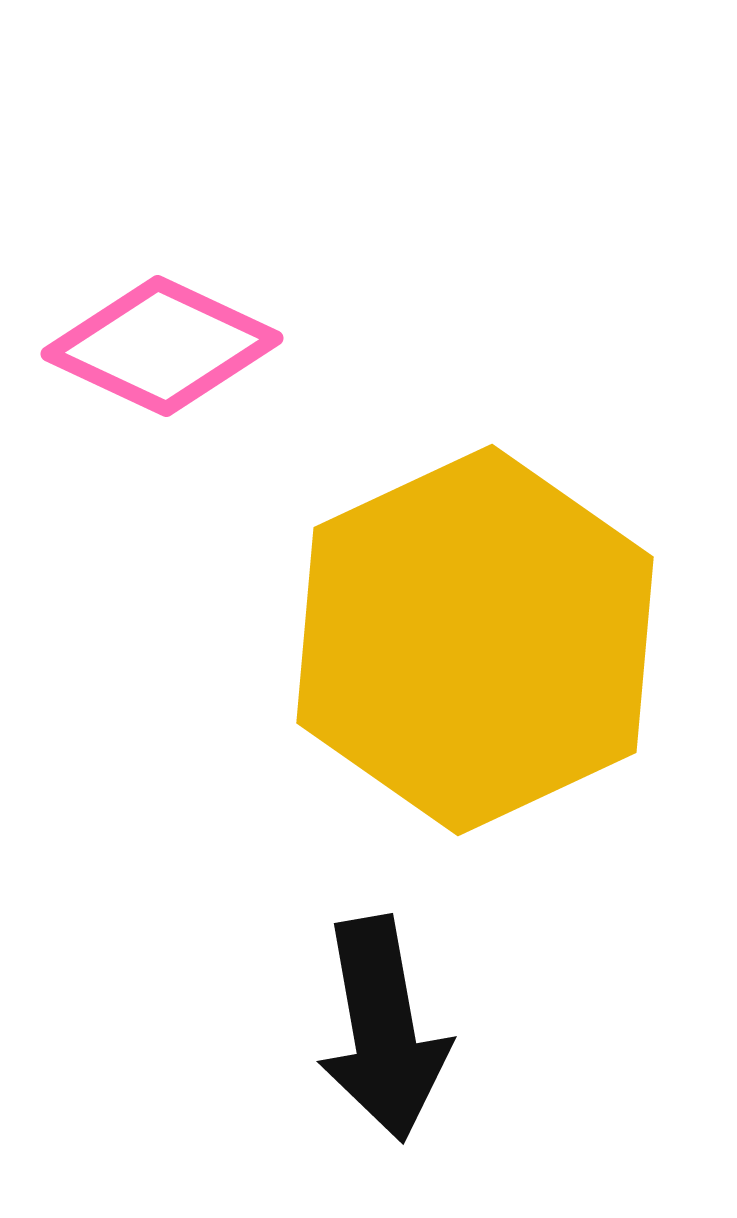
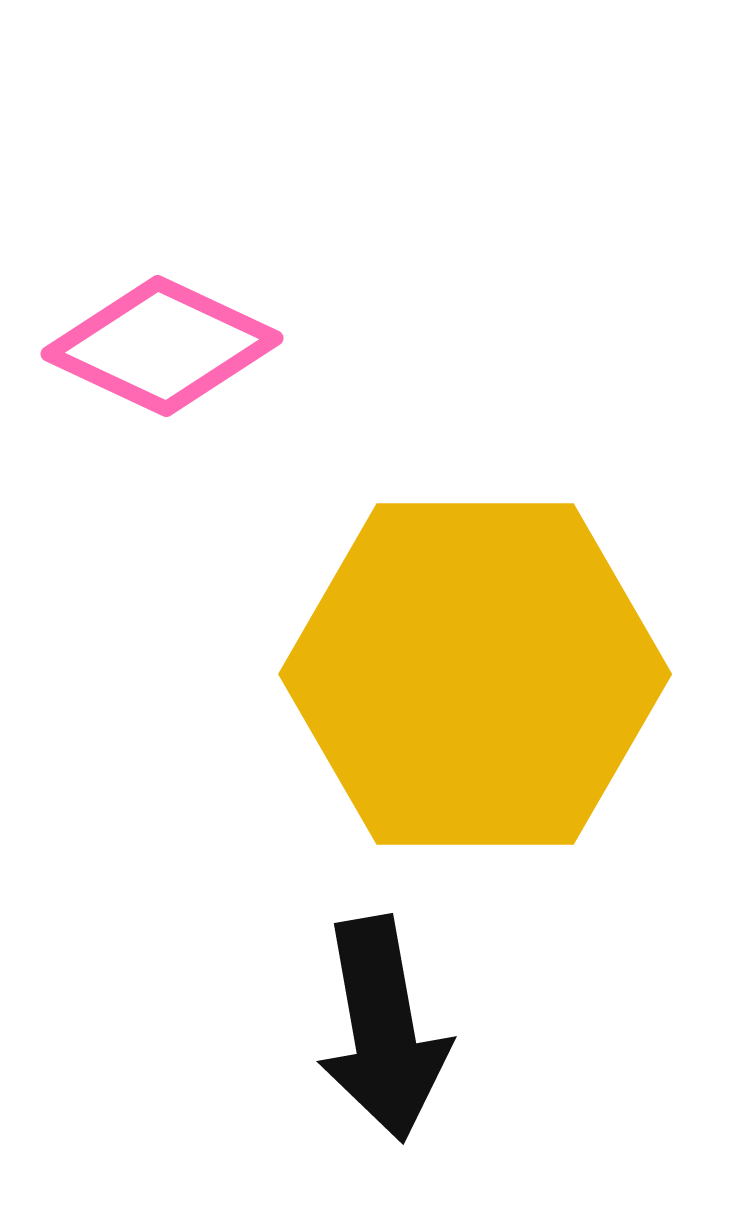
yellow hexagon: moved 34 px down; rotated 25 degrees clockwise
